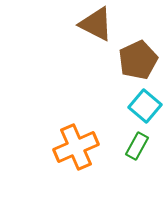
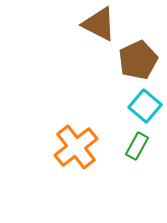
brown triangle: moved 3 px right
orange cross: rotated 15 degrees counterclockwise
